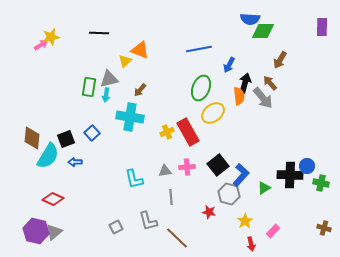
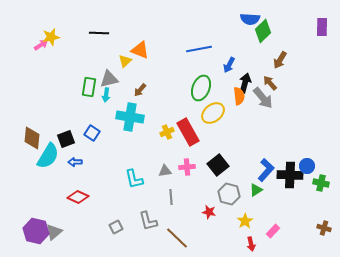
green diamond at (263, 31): rotated 45 degrees counterclockwise
blue square at (92, 133): rotated 14 degrees counterclockwise
blue L-shape at (241, 175): moved 25 px right, 5 px up
green triangle at (264, 188): moved 8 px left, 2 px down
red diamond at (53, 199): moved 25 px right, 2 px up
